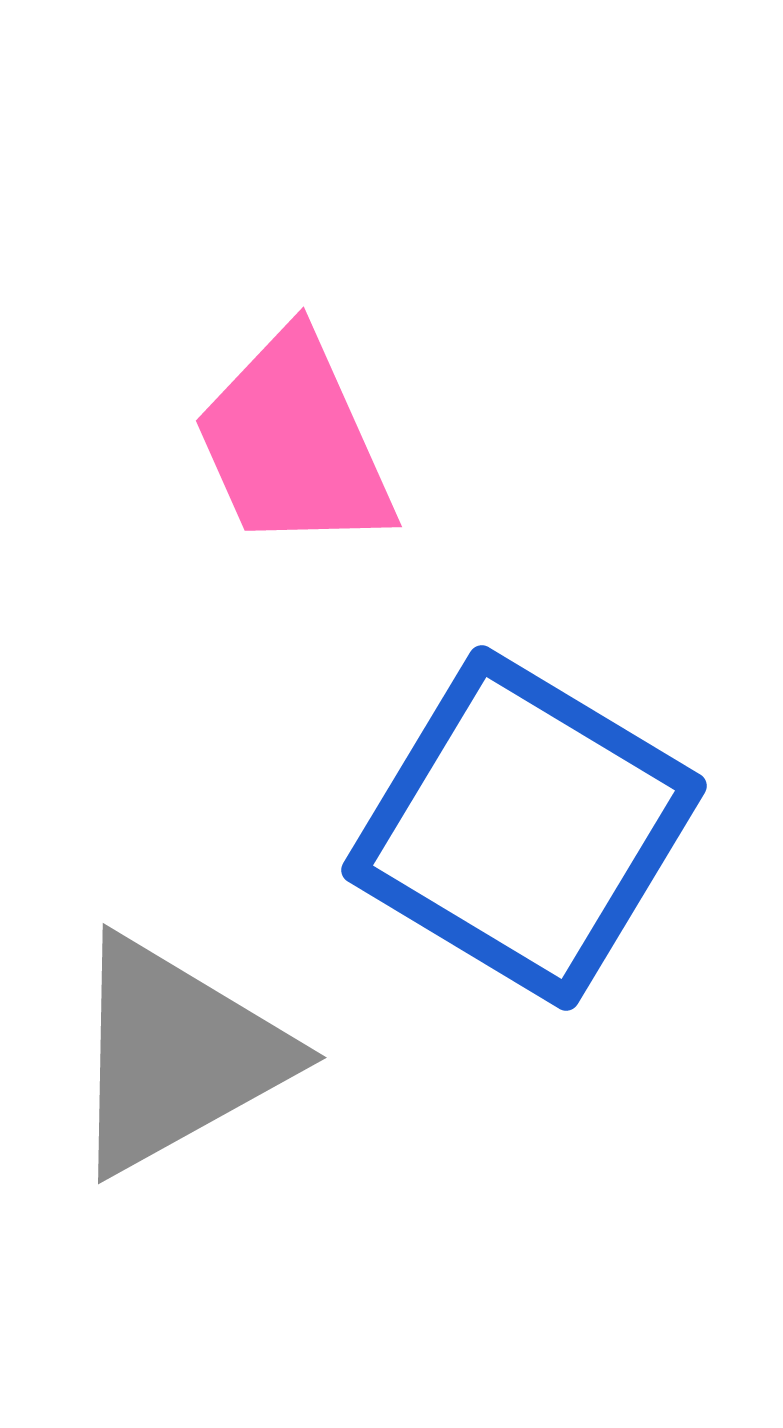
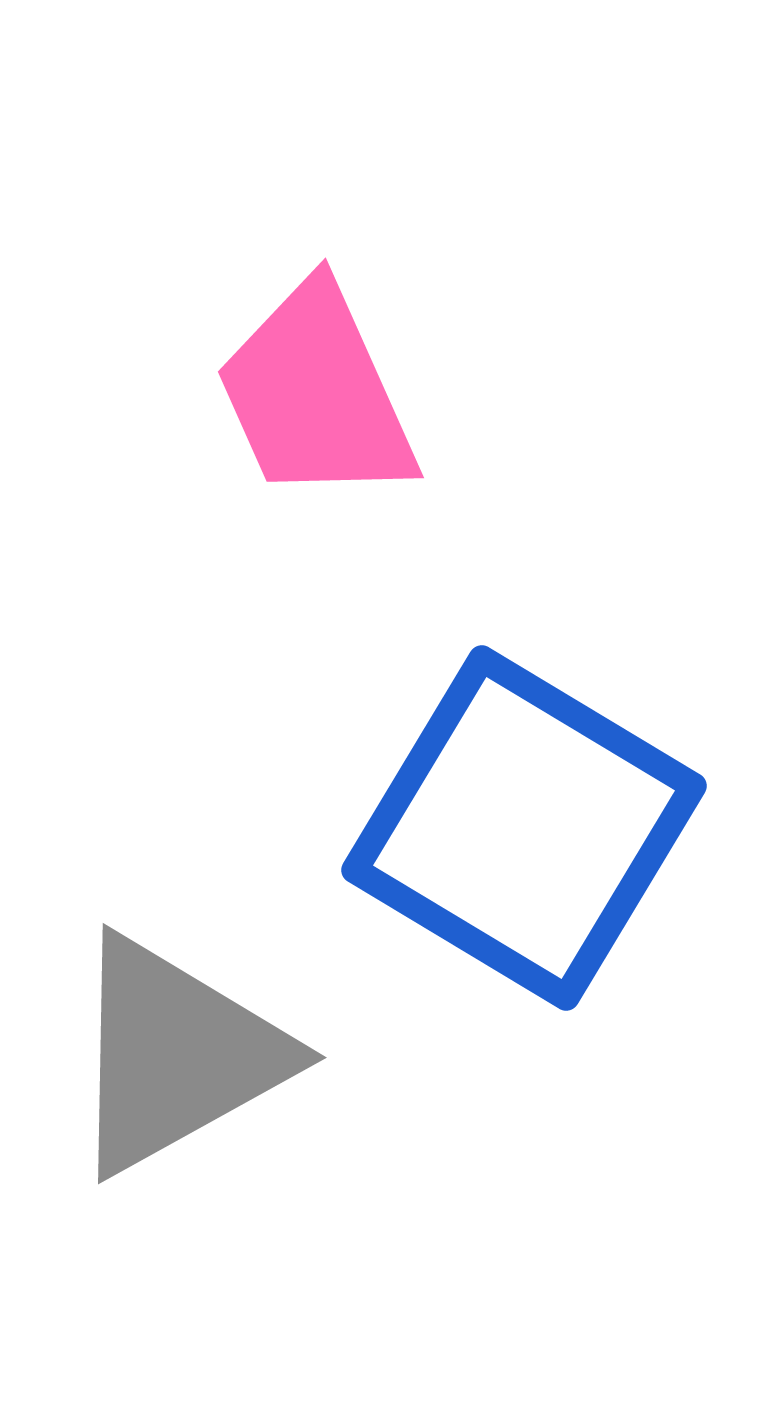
pink trapezoid: moved 22 px right, 49 px up
